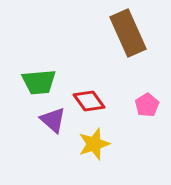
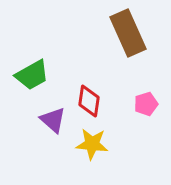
green trapezoid: moved 7 px left, 7 px up; rotated 24 degrees counterclockwise
red diamond: rotated 44 degrees clockwise
pink pentagon: moved 1 px left, 1 px up; rotated 15 degrees clockwise
yellow star: moved 2 px left; rotated 24 degrees clockwise
